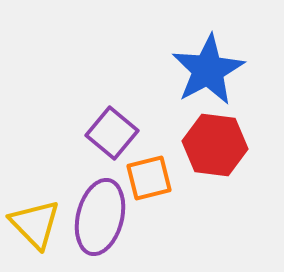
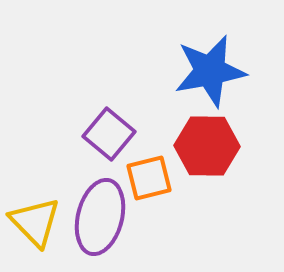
blue star: moved 2 px right, 1 px down; rotated 18 degrees clockwise
purple square: moved 3 px left, 1 px down
red hexagon: moved 8 px left, 1 px down; rotated 6 degrees counterclockwise
yellow triangle: moved 2 px up
